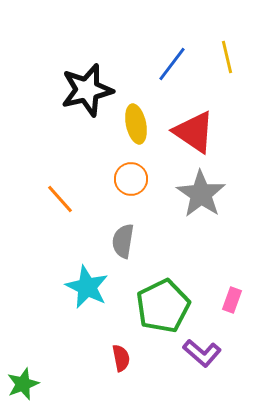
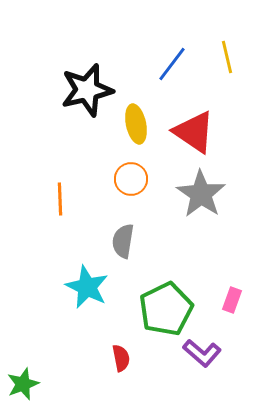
orange line: rotated 40 degrees clockwise
green pentagon: moved 3 px right, 3 px down
